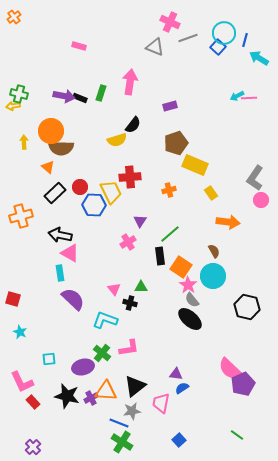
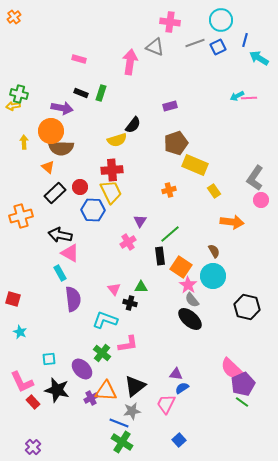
pink cross at (170, 22): rotated 18 degrees counterclockwise
cyan circle at (224, 33): moved 3 px left, 13 px up
gray line at (188, 38): moved 7 px right, 5 px down
pink rectangle at (79, 46): moved 13 px down
blue square at (218, 47): rotated 21 degrees clockwise
pink arrow at (130, 82): moved 20 px up
purple arrow at (64, 96): moved 2 px left, 12 px down
black rectangle at (80, 98): moved 1 px right, 5 px up
red cross at (130, 177): moved 18 px left, 7 px up
yellow rectangle at (211, 193): moved 3 px right, 2 px up
blue hexagon at (94, 205): moved 1 px left, 5 px down
orange arrow at (228, 222): moved 4 px right
cyan rectangle at (60, 273): rotated 21 degrees counterclockwise
purple semicircle at (73, 299): rotated 40 degrees clockwise
pink L-shape at (129, 348): moved 1 px left, 4 px up
purple ellipse at (83, 367): moved 1 px left, 2 px down; rotated 60 degrees clockwise
pink semicircle at (230, 369): moved 2 px right
black star at (67, 396): moved 10 px left, 6 px up
pink trapezoid at (161, 403): moved 5 px right, 1 px down; rotated 15 degrees clockwise
green line at (237, 435): moved 5 px right, 33 px up
